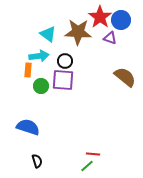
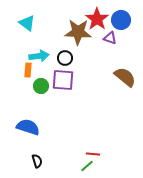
red star: moved 3 px left, 2 px down
cyan triangle: moved 21 px left, 11 px up
black circle: moved 3 px up
